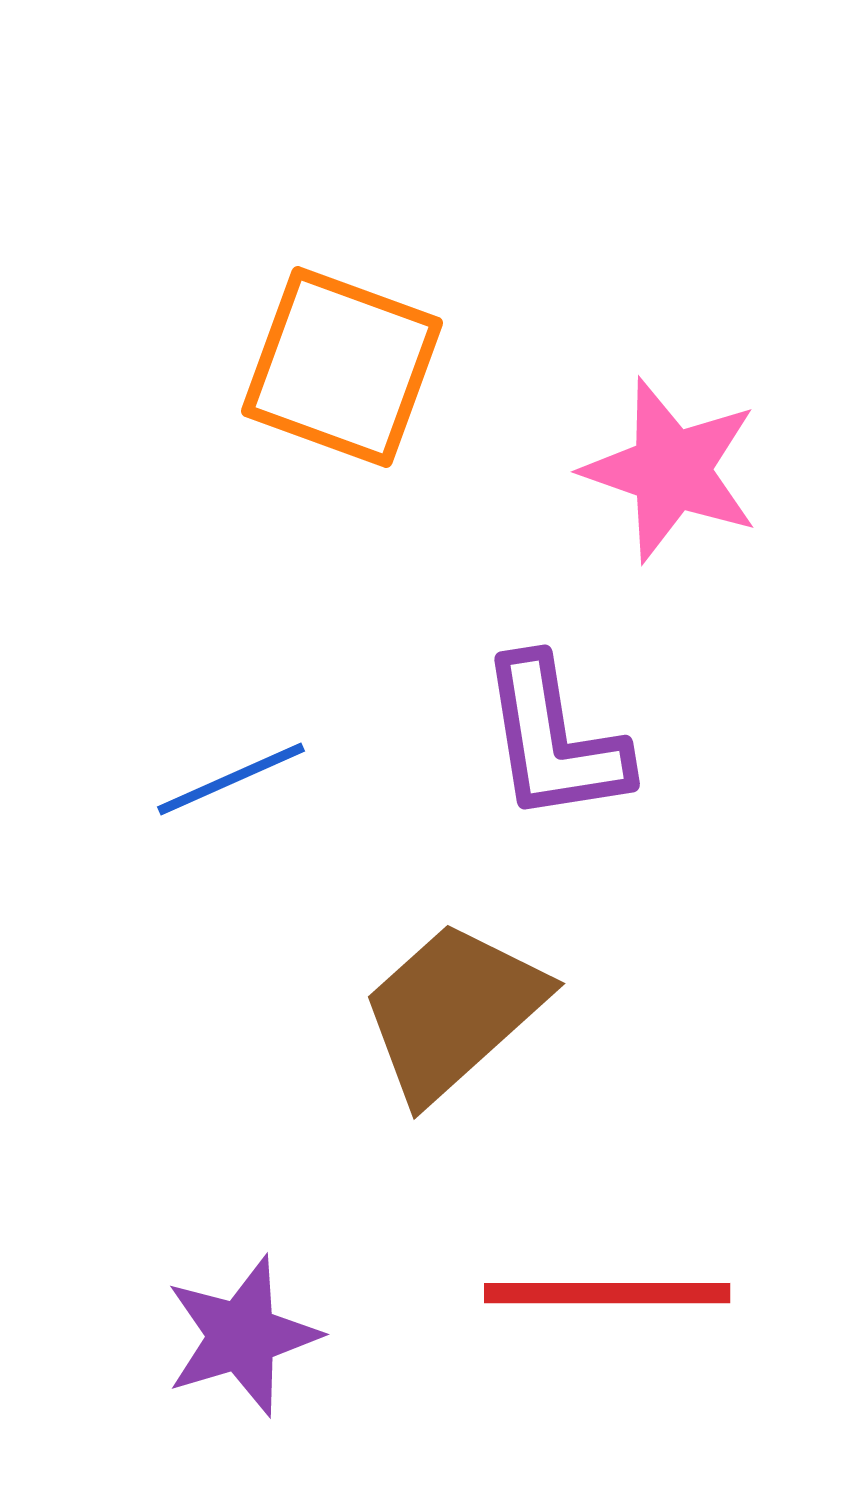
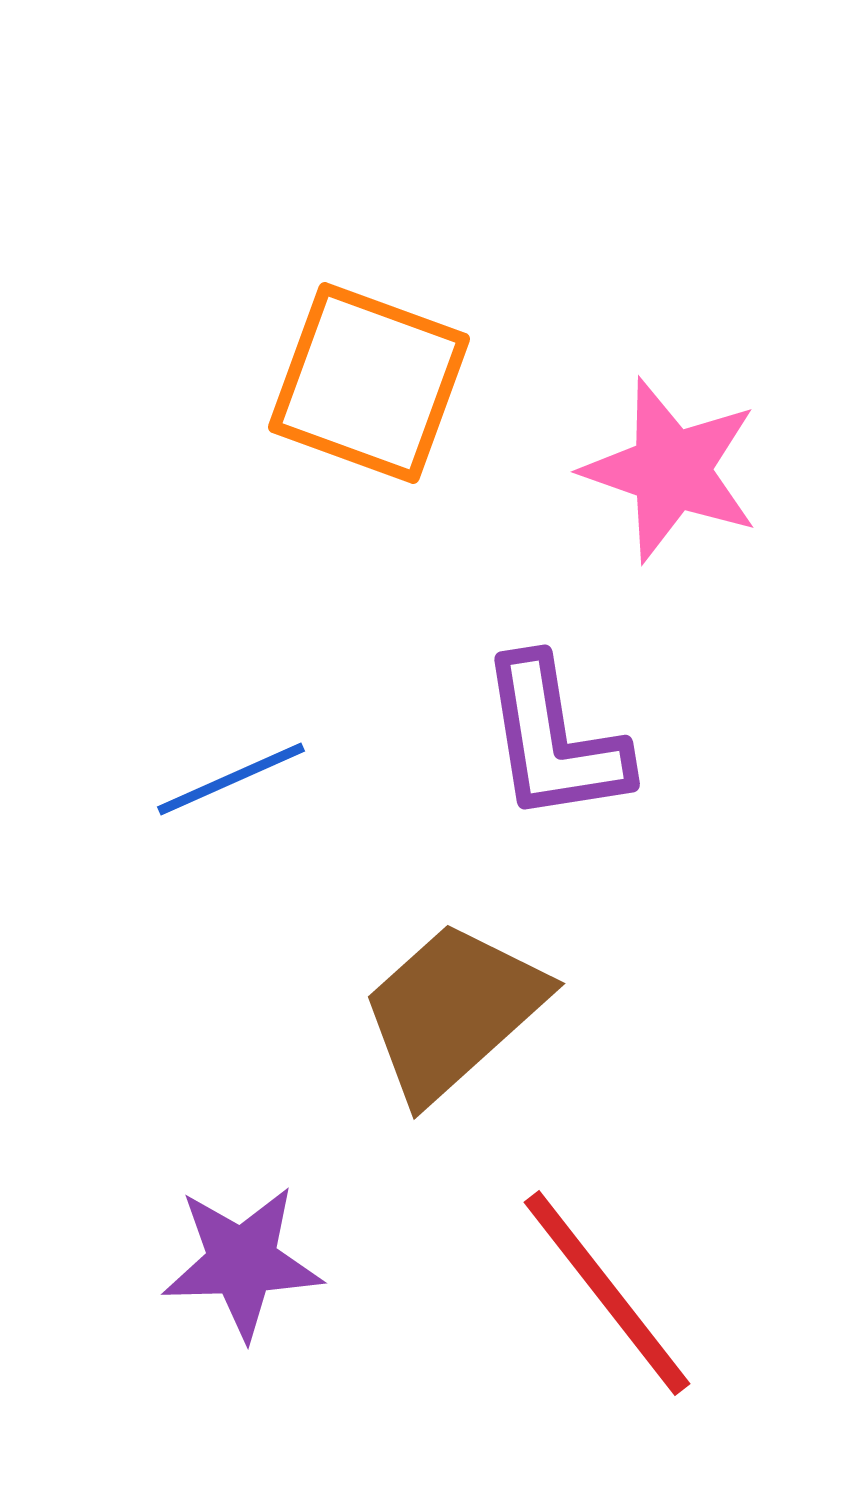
orange square: moved 27 px right, 16 px down
red line: rotated 52 degrees clockwise
purple star: moved 74 px up; rotated 15 degrees clockwise
